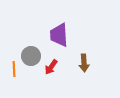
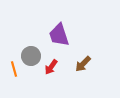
purple trapezoid: rotated 15 degrees counterclockwise
brown arrow: moved 1 px left, 1 px down; rotated 48 degrees clockwise
orange line: rotated 14 degrees counterclockwise
